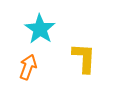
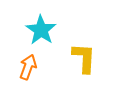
cyan star: moved 1 px right, 1 px down
